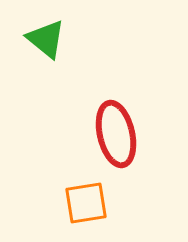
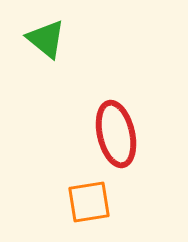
orange square: moved 3 px right, 1 px up
